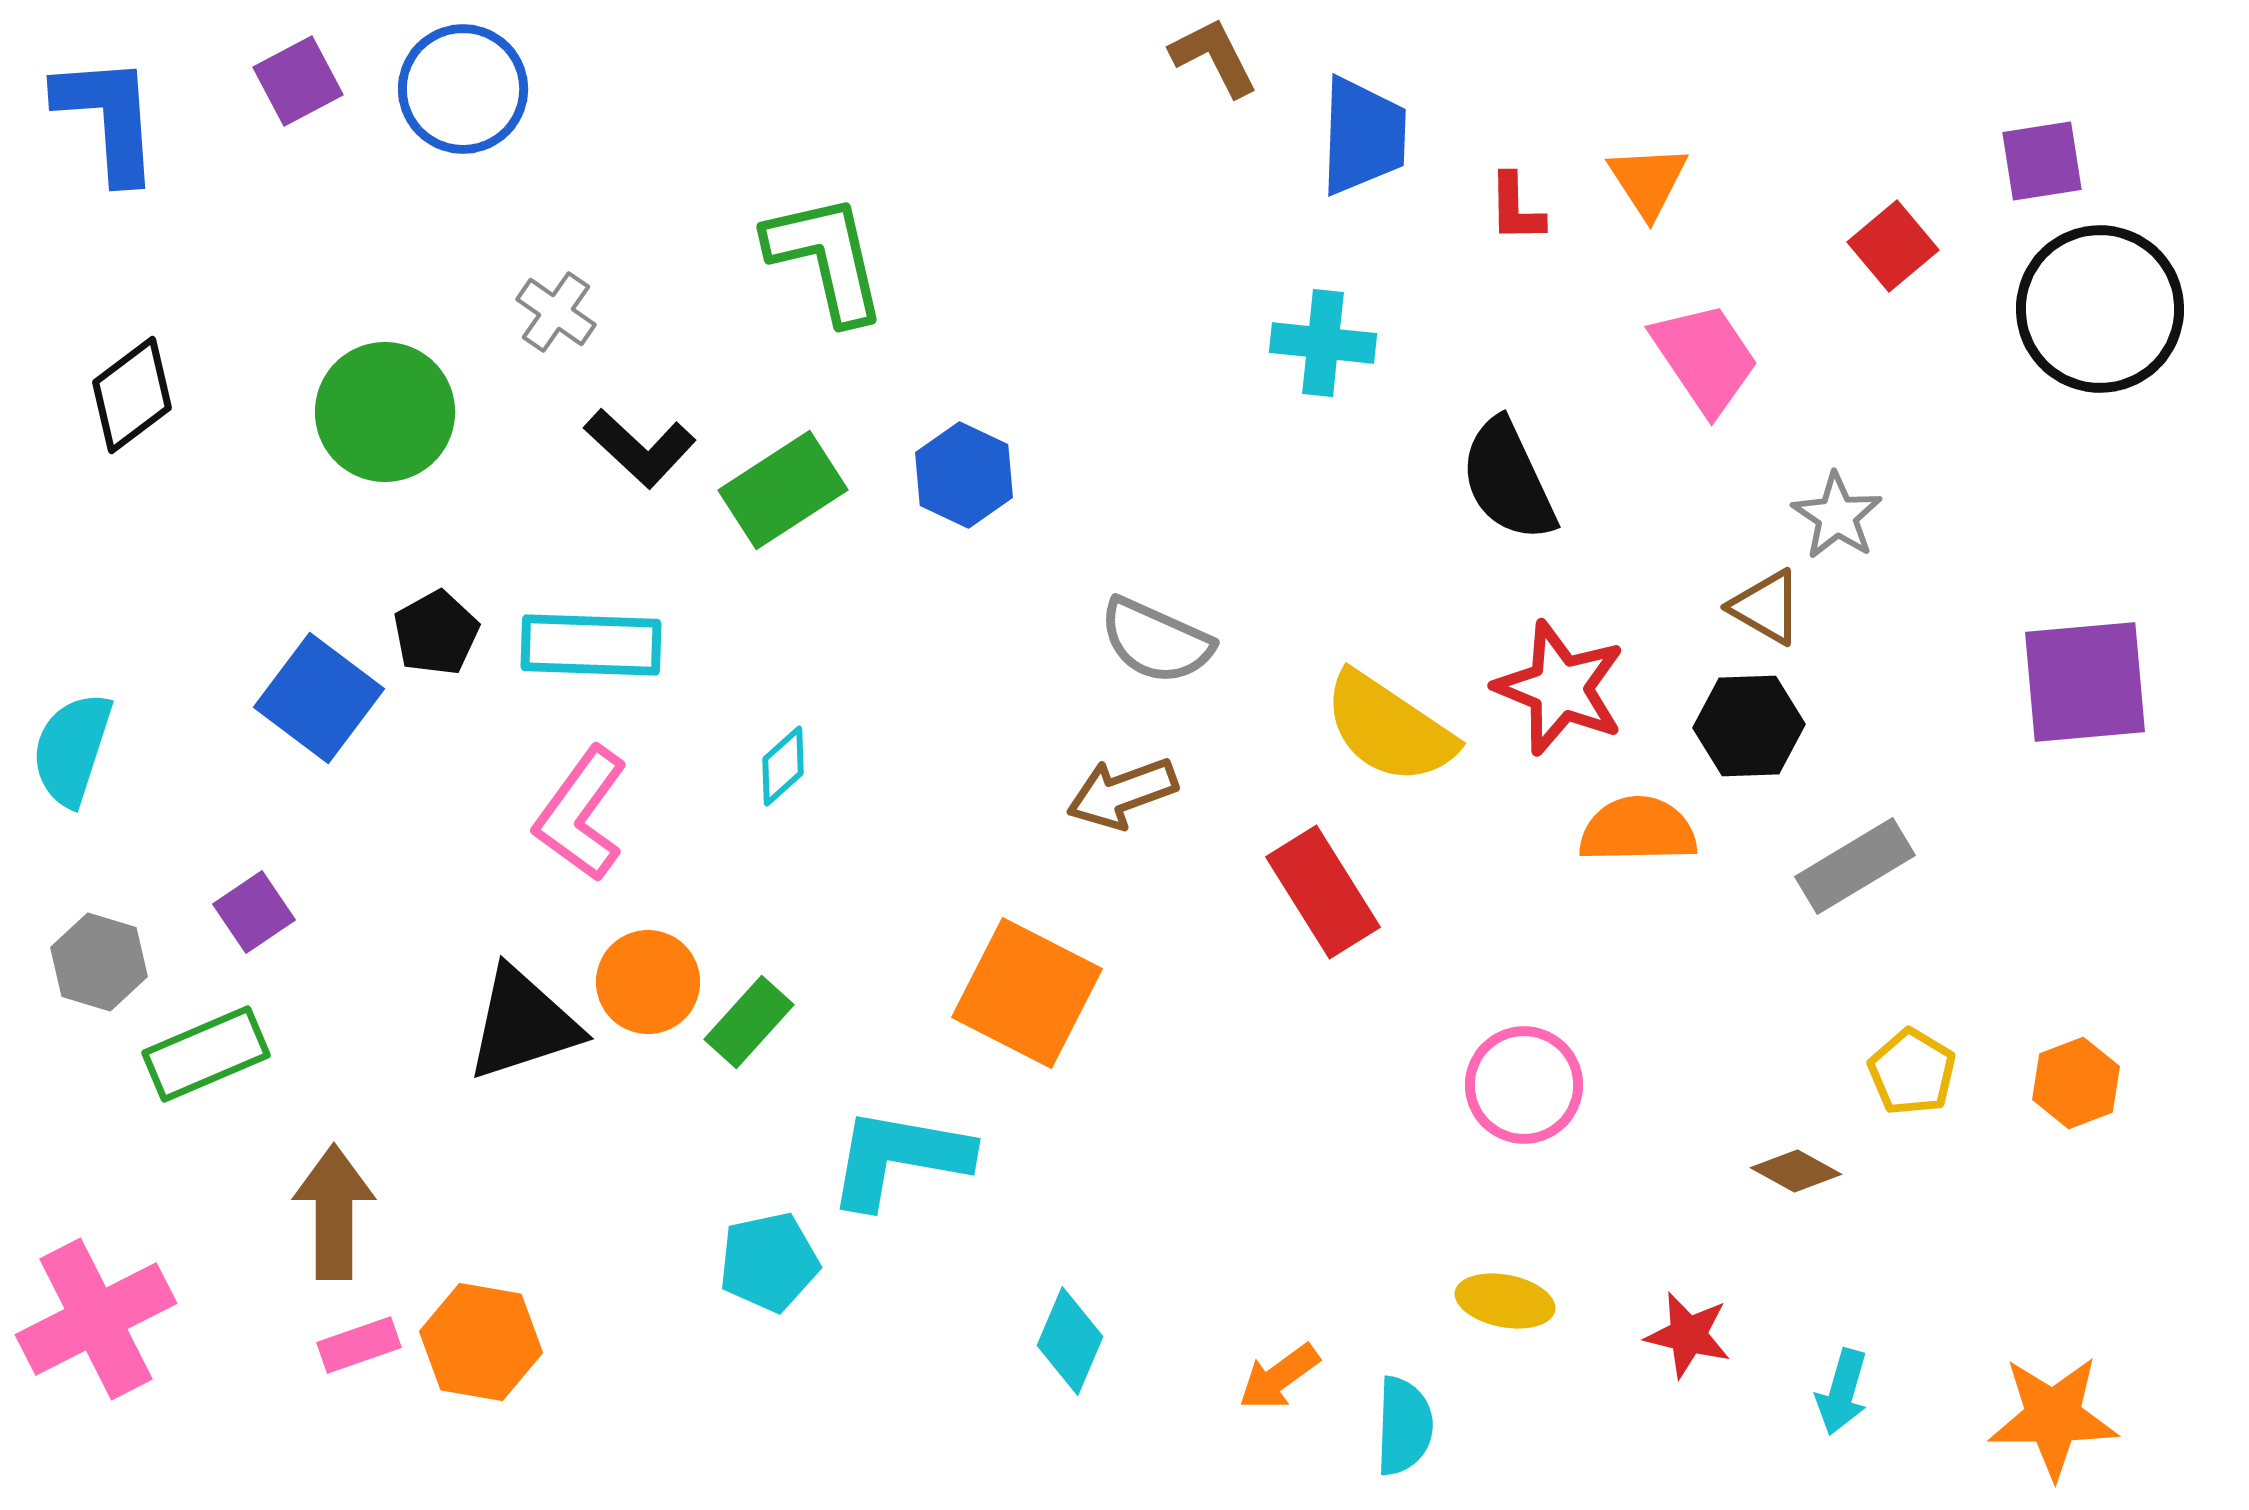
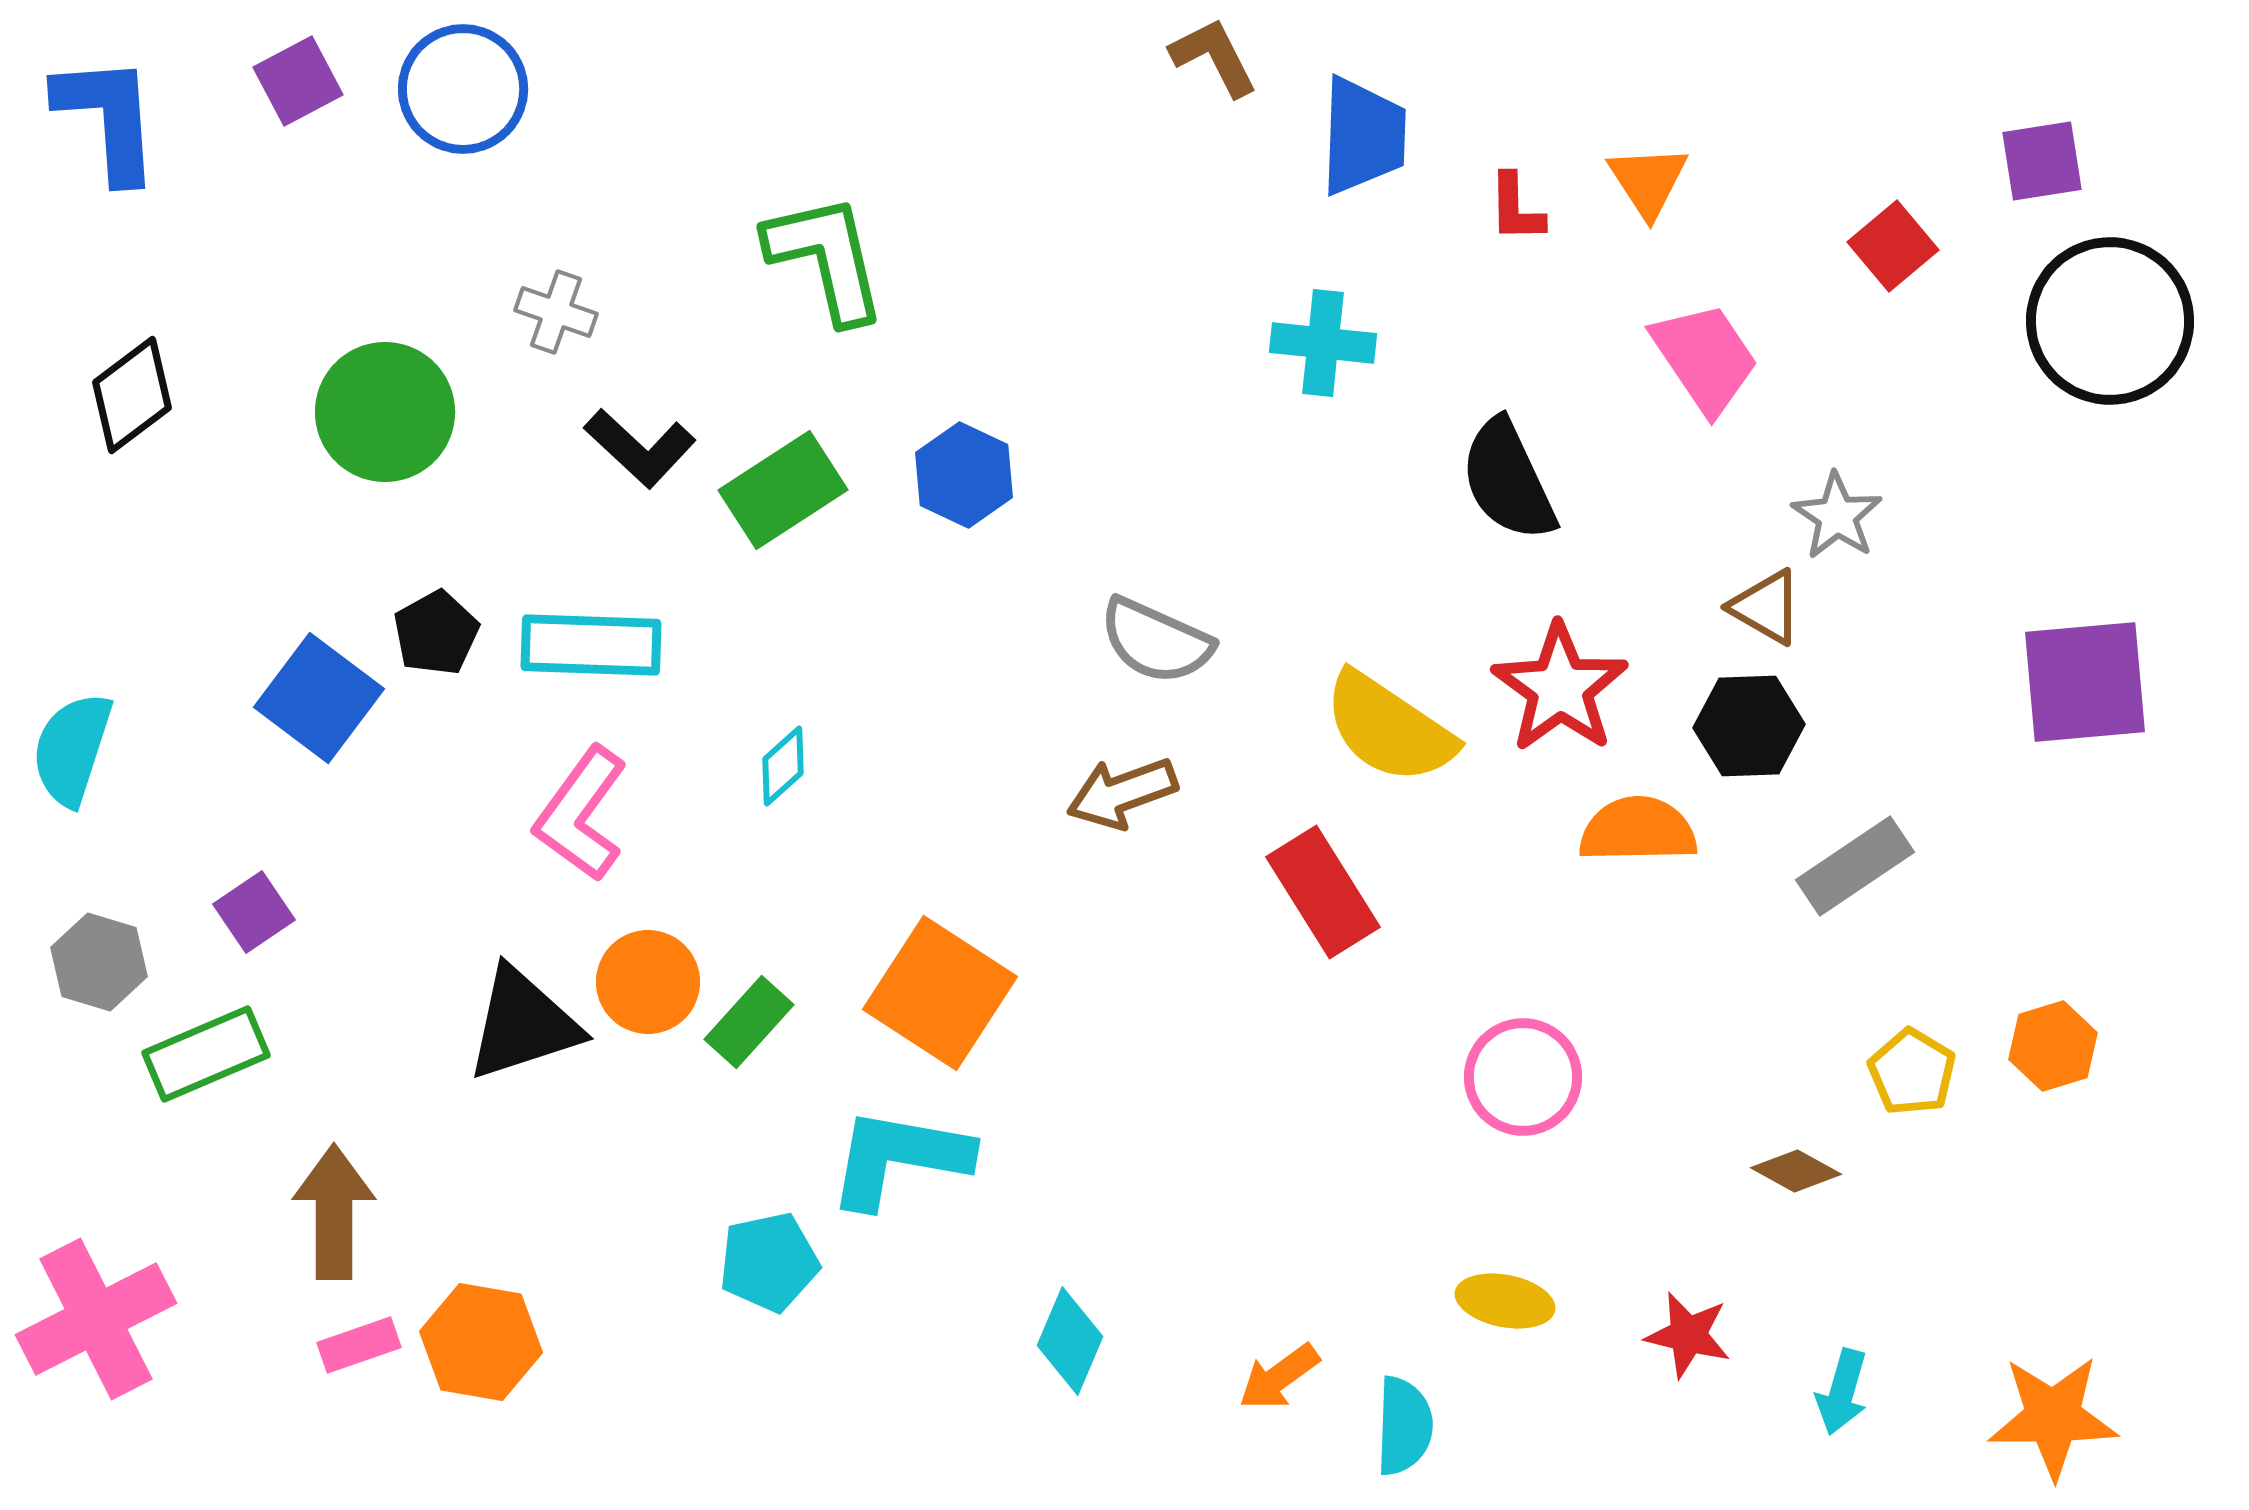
black circle at (2100, 309): moved 10 px right, 12 px down
gray cross at (556, 312): rotated 16 degrees counterclockwise
red star at (1560, 688): rotated 14 degrees clockwise
gray rectangle at (1855, 866): rotated 3 degrees counterclockwise
orange square at (1027, 993): moved 87 px left; rotated 6 degrees clockwise
orange hexagon at (2076, 1083): moved 23 px left, 37 px up; rotated 4 degrees clockwise
pink circle at (1524, 1085): moved 1 px left, 8 px up
